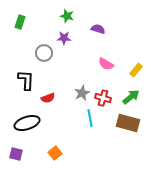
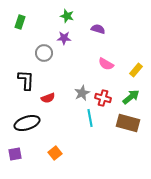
purple square: moved 1 px left; rotated 24 degrees counterclockwise
